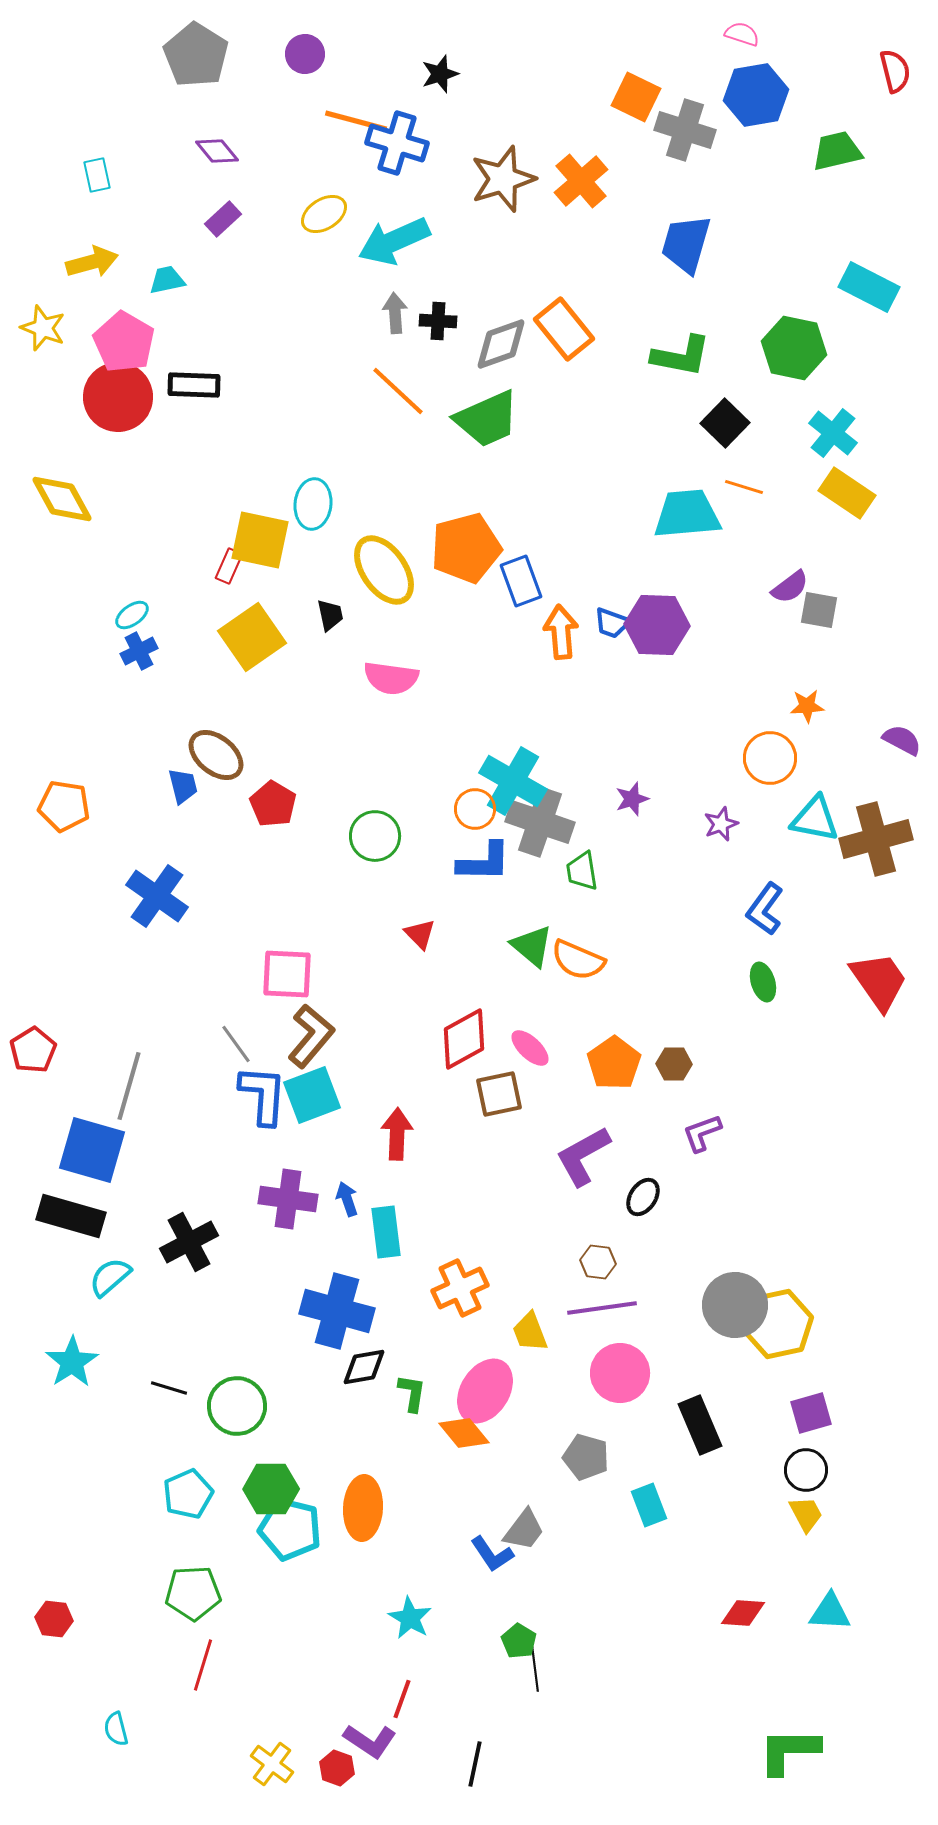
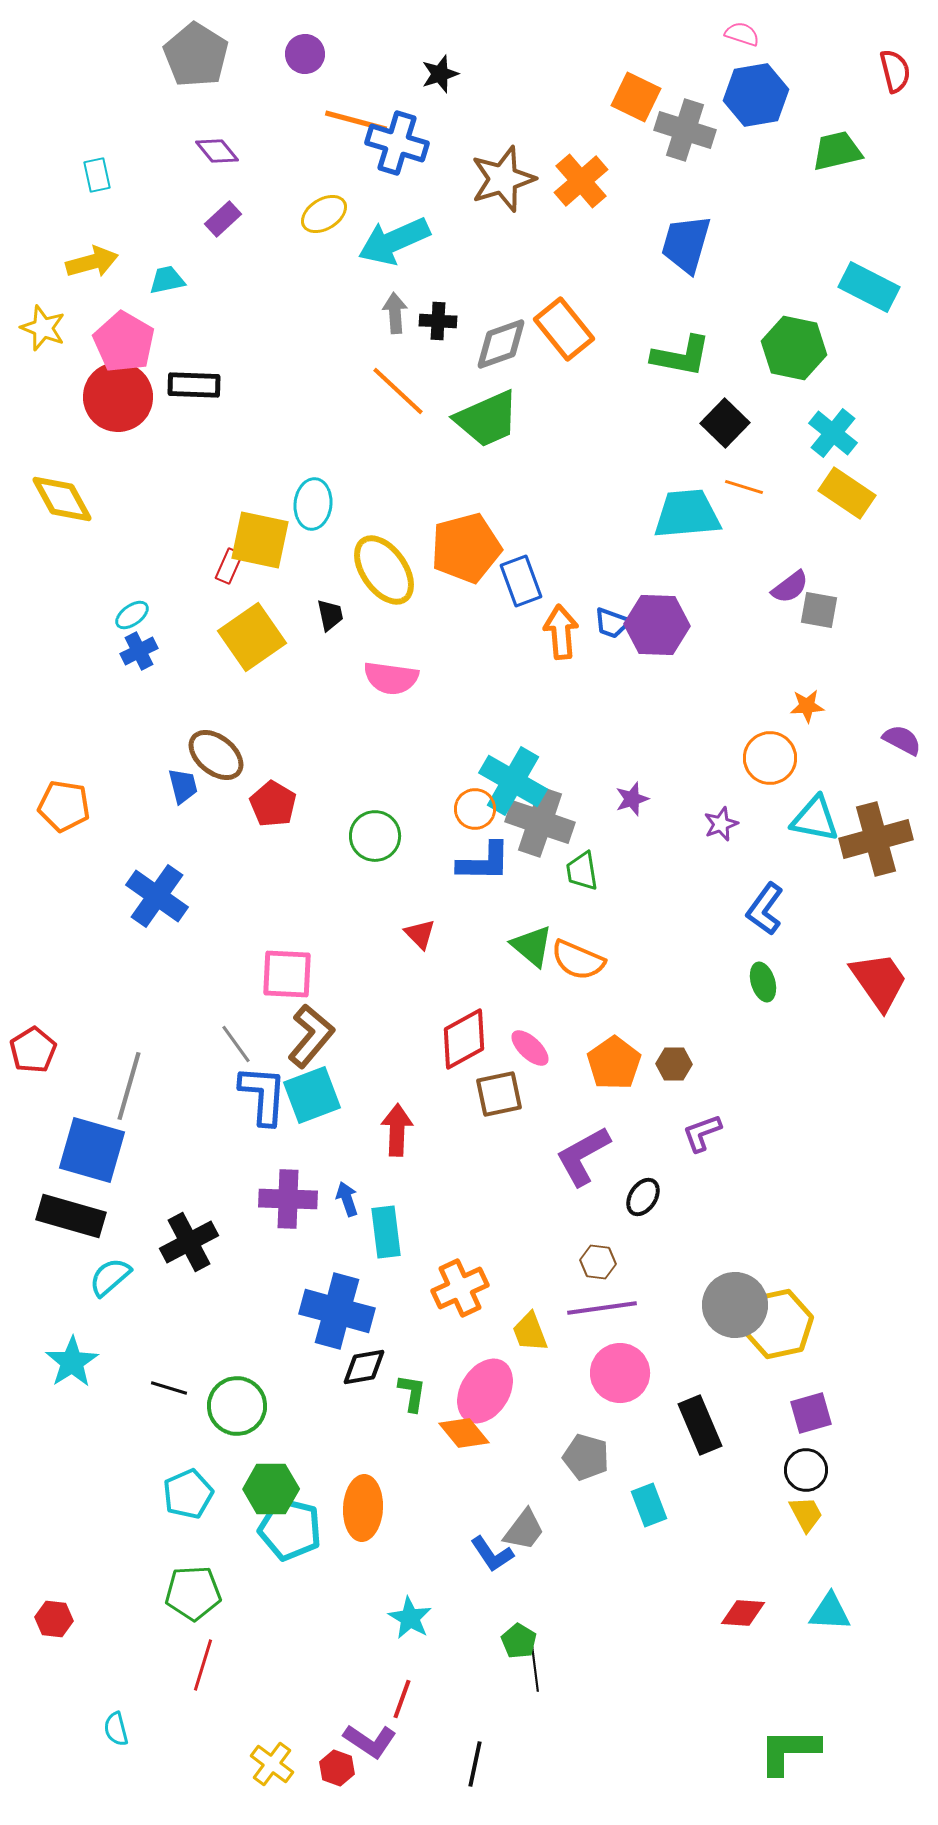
red arrow at (397, 1134): moved 4 px up
purple cross at (288, 1199): rotated 6 degrees counterclockwise
